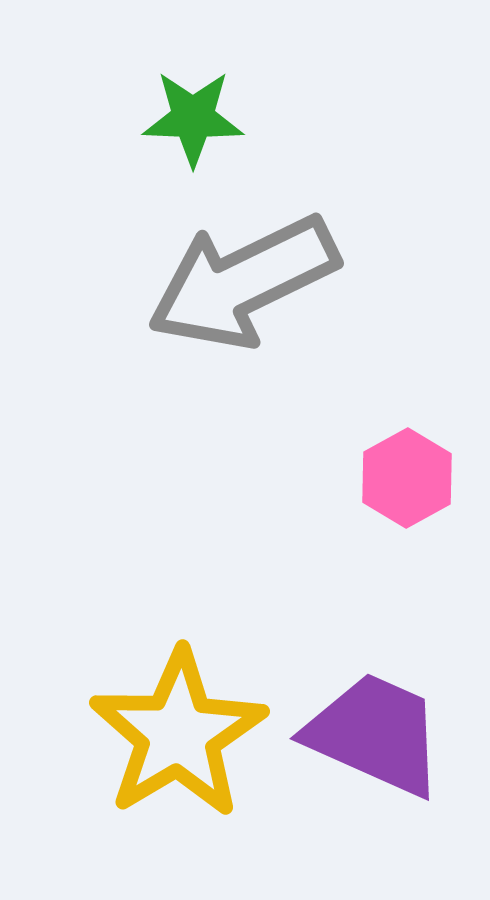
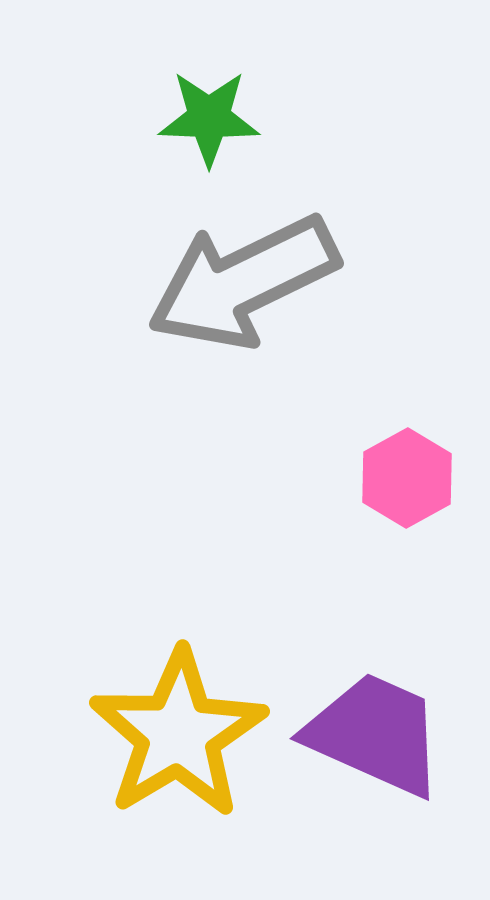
green star: moved 16 px right
